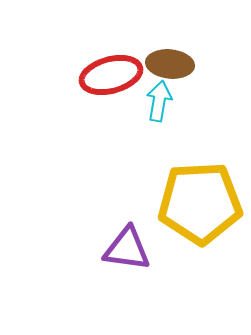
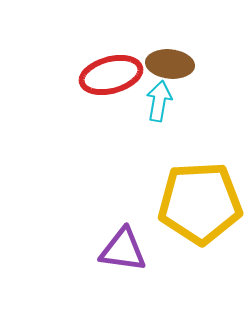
purple triangle: moved 4 px left, 1 px down
